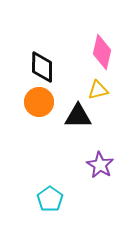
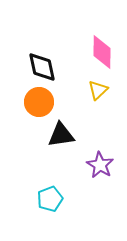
pink diamond: rotated 12 degrees counterclockwise
black diamond: rotated 12 degrees counterclockwise
yellow triangle: rotated 30 degrees counterclockwise
black triangle: moved 17 px left, 19 px down; rotated 8 degrees counterclockwise
cyan pentagon: rotated 15 degrees clockwise
